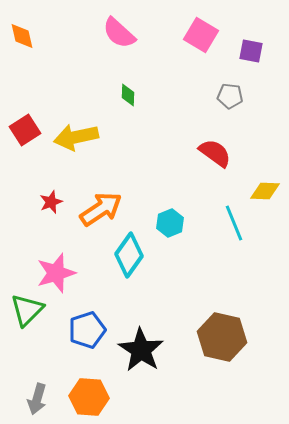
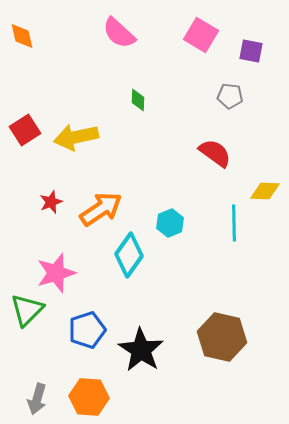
green diamond: moved 10 px right, 5 px down
cyan line: rotated 21 degrees clockwise
